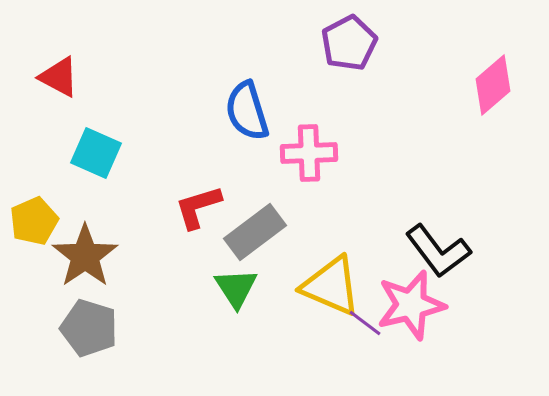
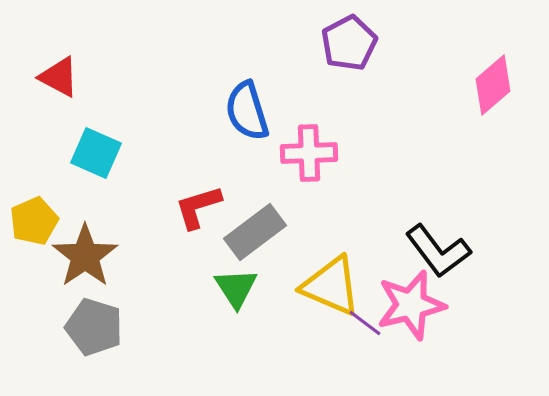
gray pentagon: moved 5 px right, 1 px up
